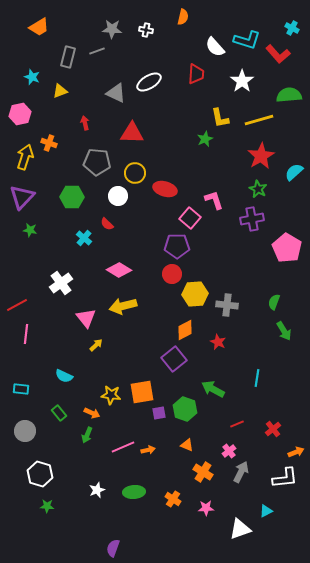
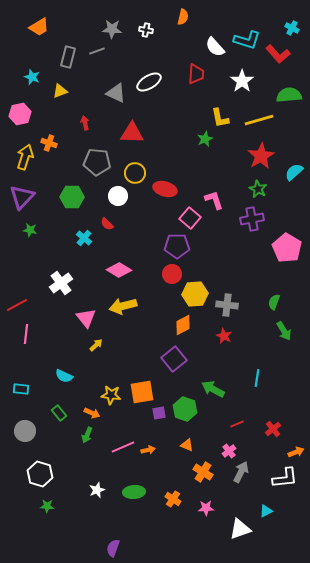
orange diamond at (185, 330): moved 2 px left, 5 px up
red star at (218, 342): moved 6 px right, 6 px up
